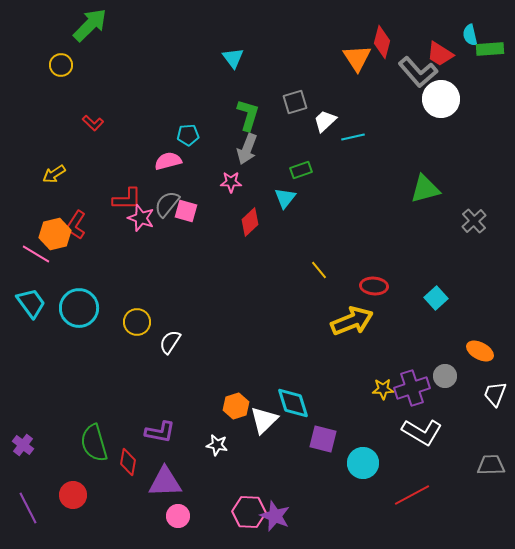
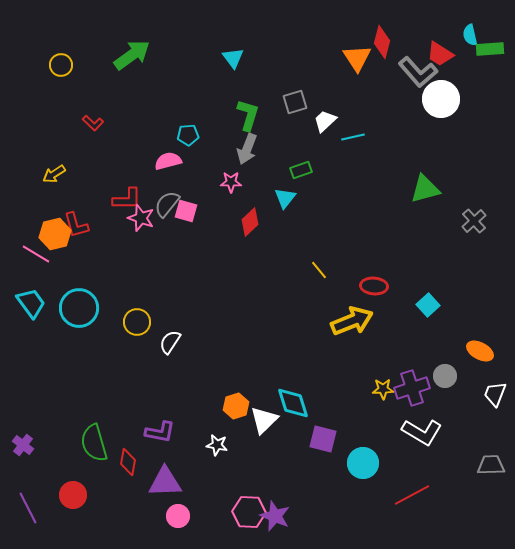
green arrow at (90, 25): moved 42 px right, 30 px down; rotated 9 degrees clockwise
red L-shape at (76, 225): rotated 48 degrees counterclockwise
cyan square at (436, 298): moved 8 px left, 7 px down
